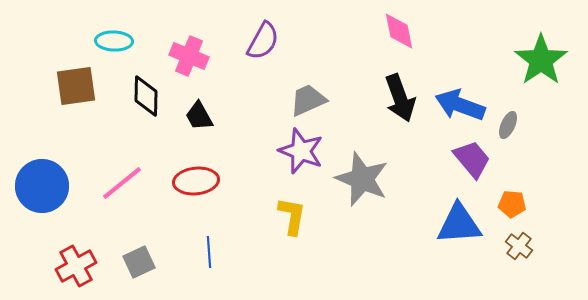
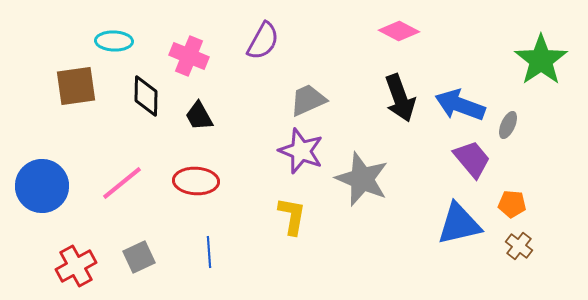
pink diamond: rotated 51 degrees counterclockwise
red ellipse: rotated 9 degrees clockwise
blue triangle: rotated 9 degrees counterclockwise
gray square: moved 5 px up
